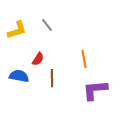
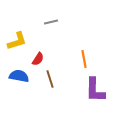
gray line: moved 4 px right, 3 px up; rotated 64 degrees counterclockwise
yellow L-shape: moved 11 px down
brown line: moved 2 px left, 1 px down; rotated 18 degrees counterclockwise
purple L-shape: rotated 84 degrees counterclockwise
